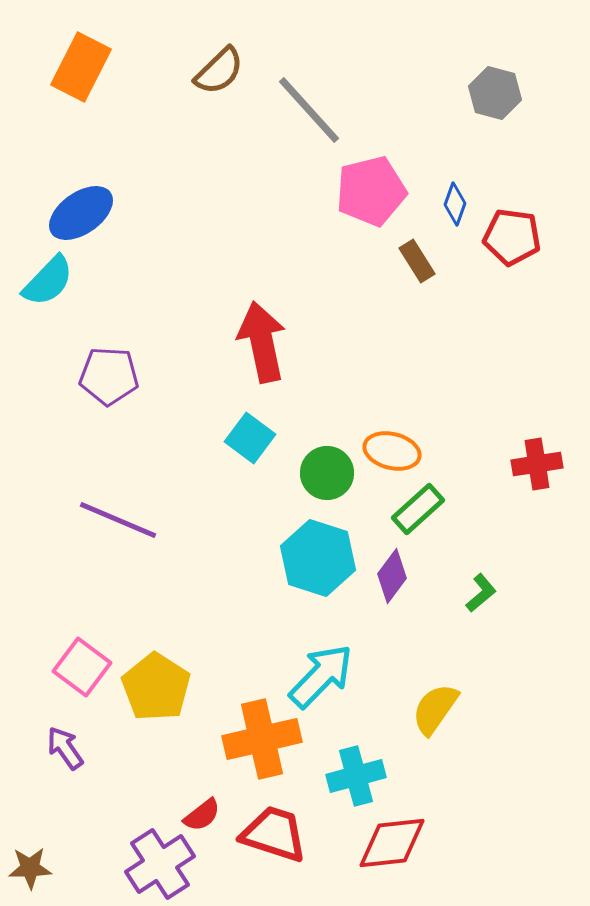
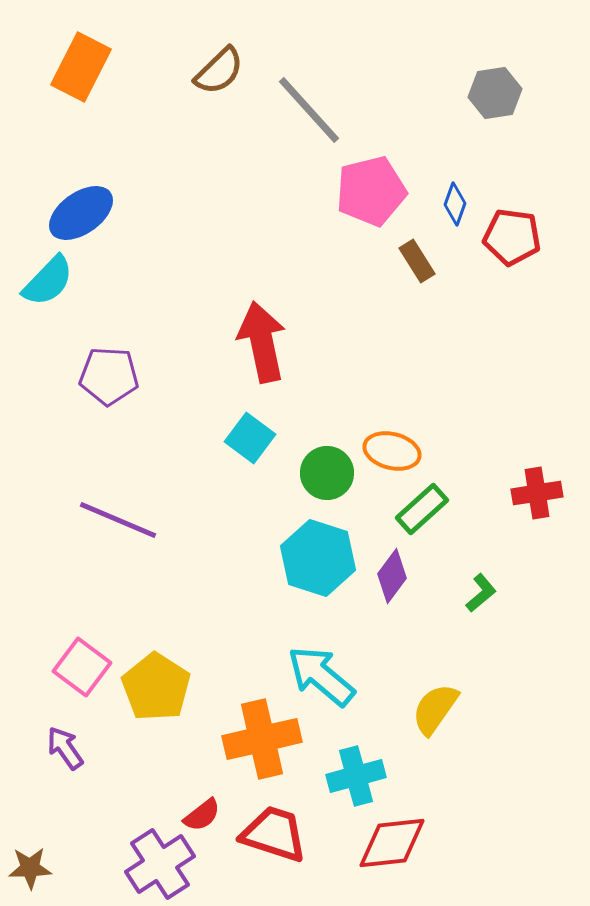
gray hexagon: rotated 24 degrees counterclockwise
red cross: moved 29 px down
green rectangle: moved 4 px right
cyan arrow: rotated 94 degrees counterclockwise
